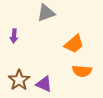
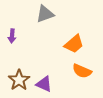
gray triangle: moved 1 px left, 1 px down
purple arrow: moved 2 px left
orange semicircle: rotated 18 degrees clockwise
